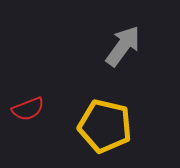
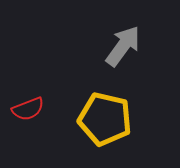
yellow pentagon: moved 7 px up
